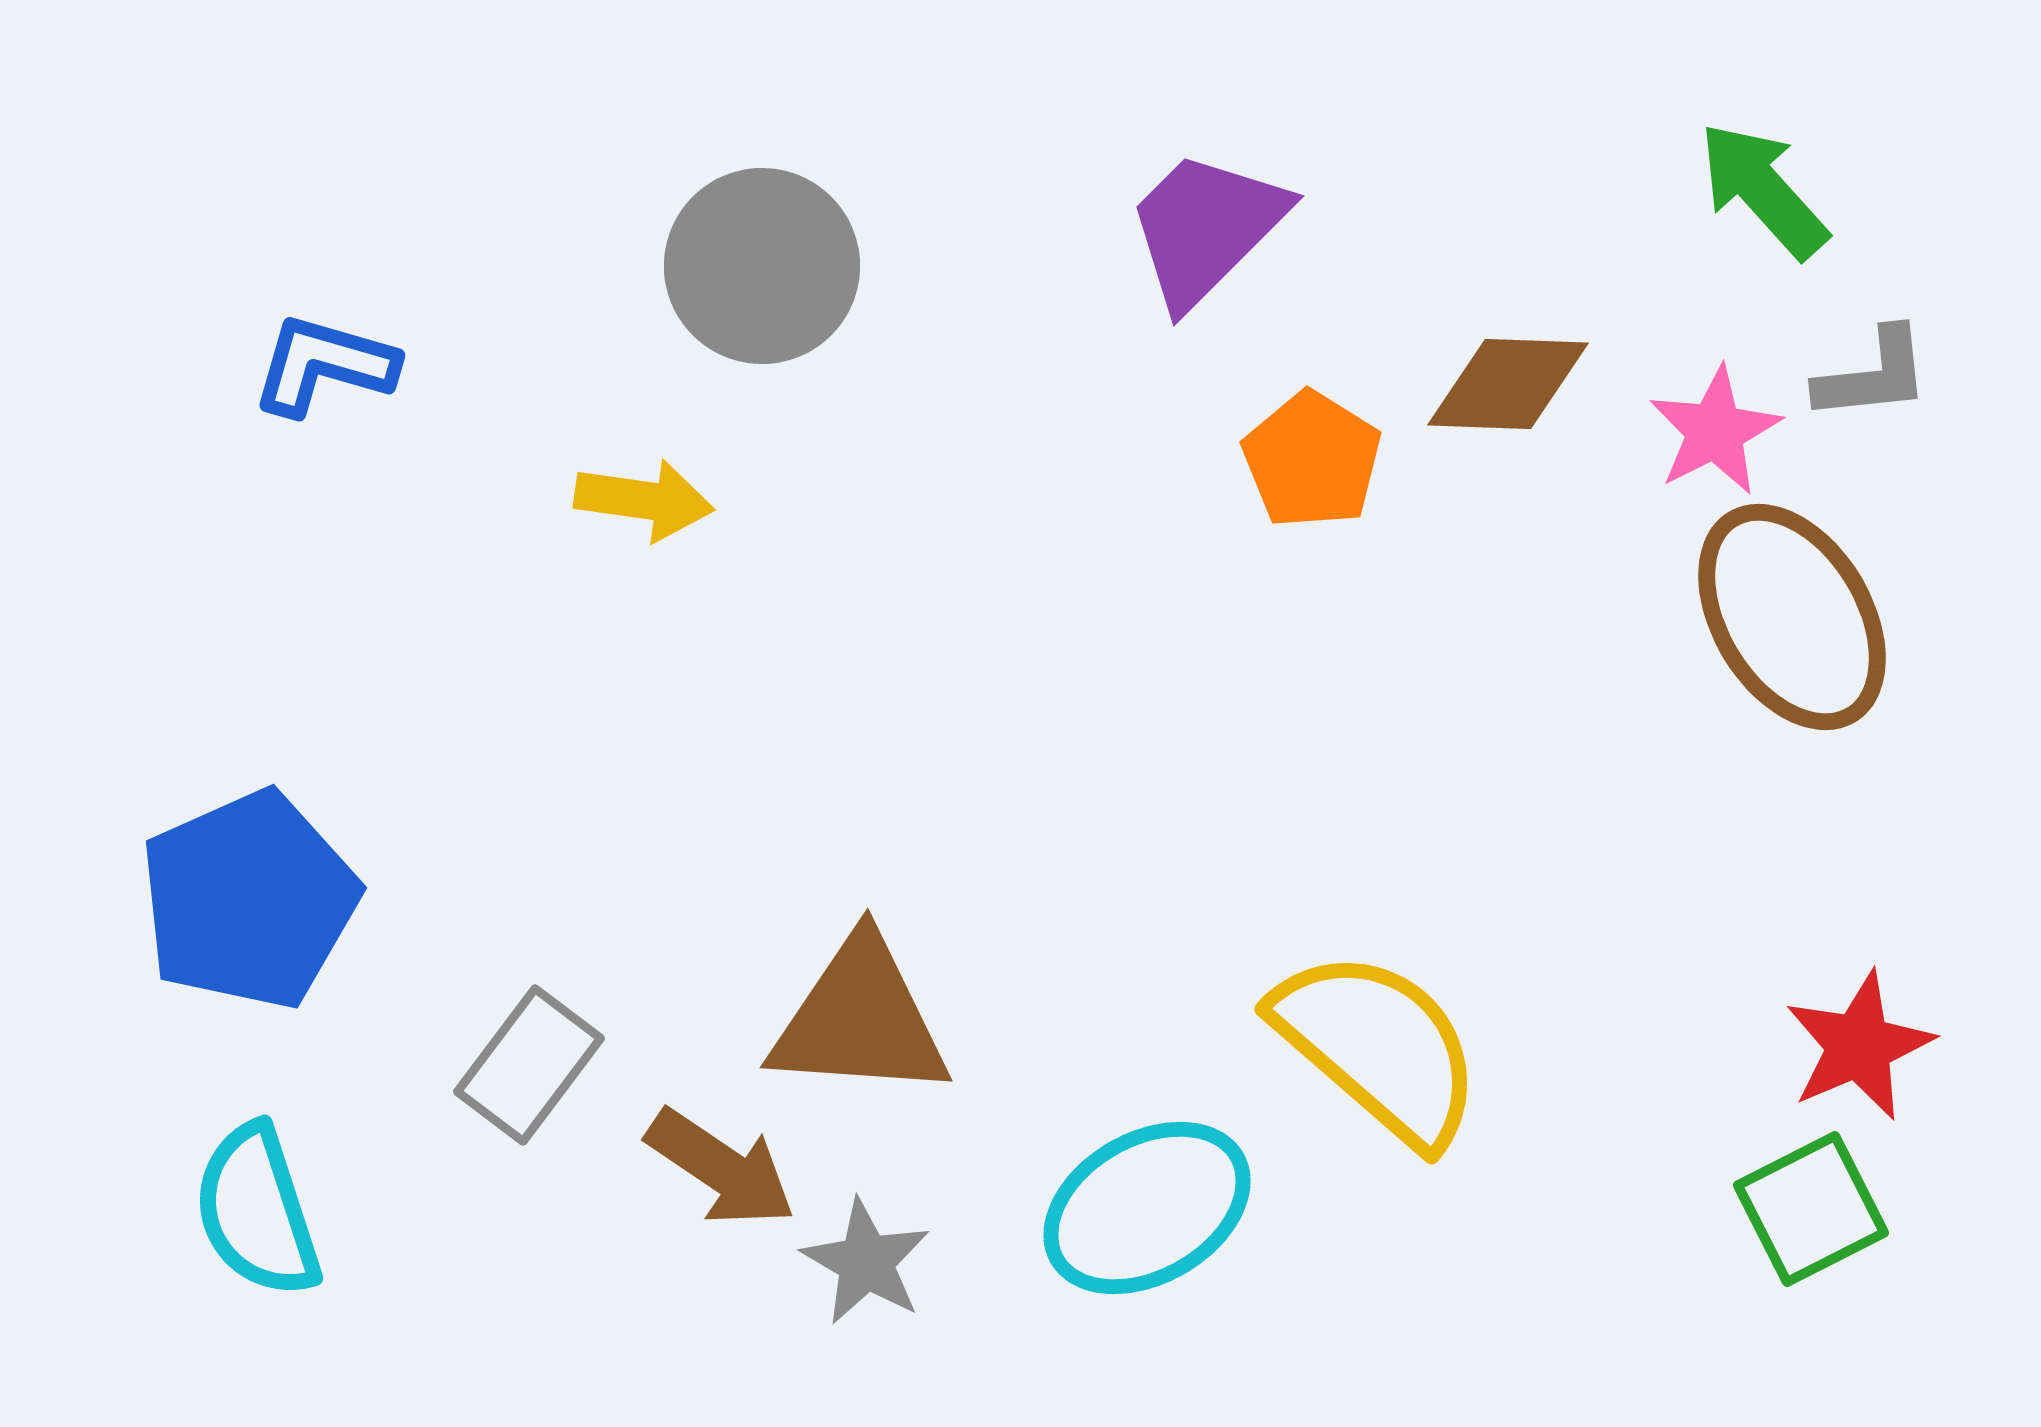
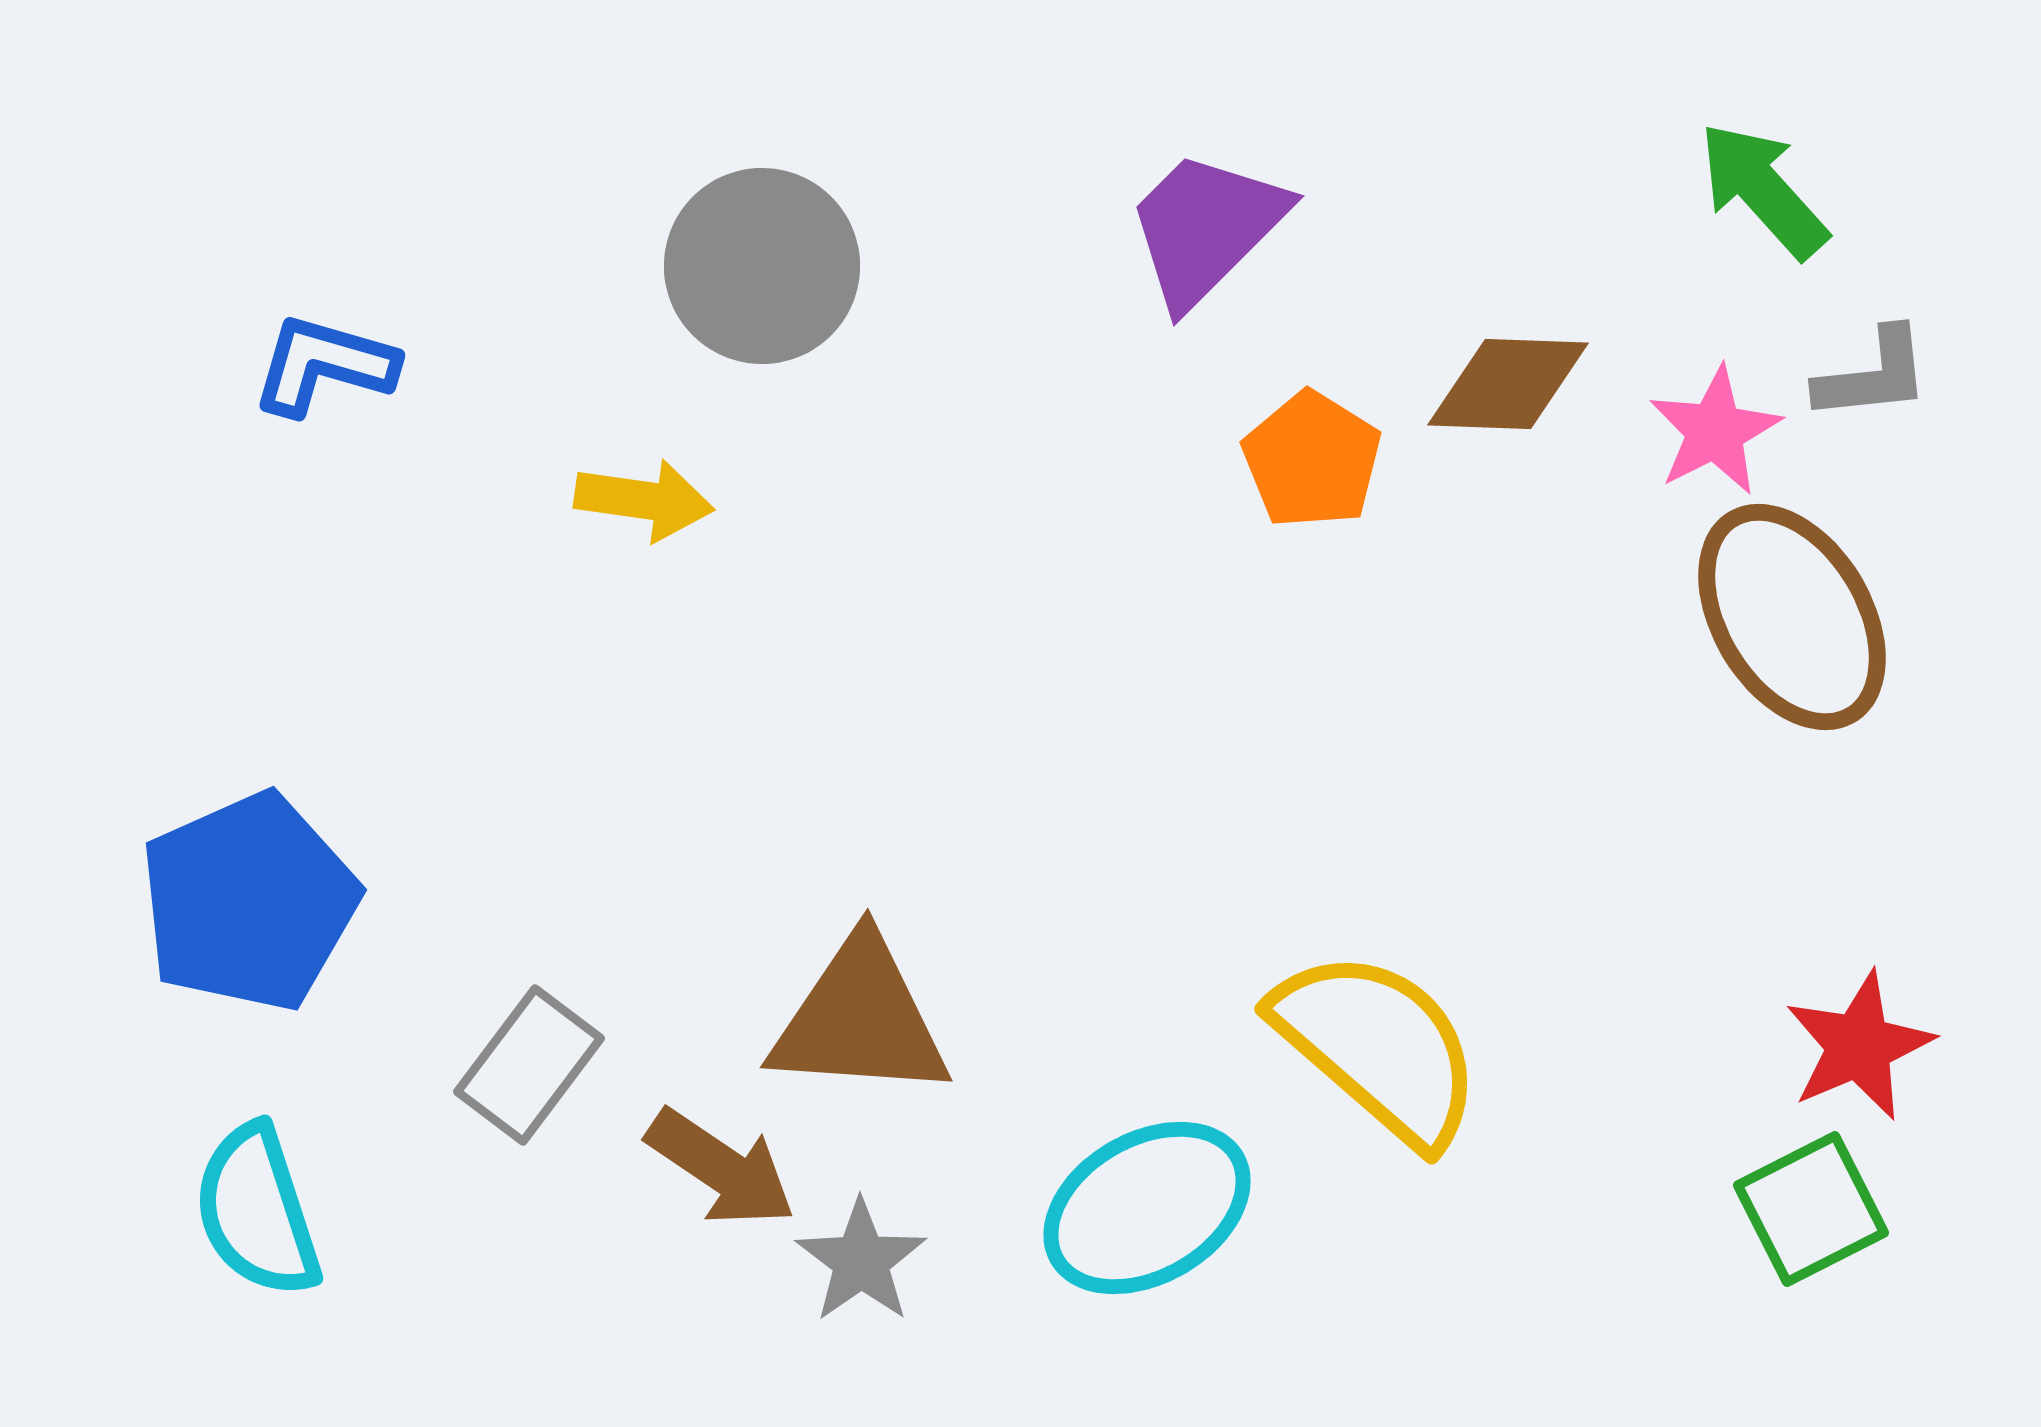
blue pentagon: moved 2 px down
gray star: moved 5 px left, 1 px up; rotated 7 degrees clockwise
